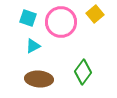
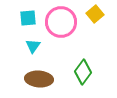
cyan square: rotated 24 degrees counterclockwise
cyan triangle: rotated 28 degrees counterclockwise
